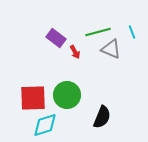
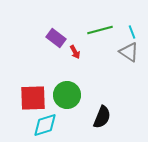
green line: moved 2 px right, 2 px up
gray triangle: moved 18 px right, 3 px down; rotated 10 degrees clockwise
